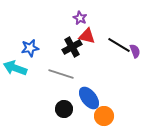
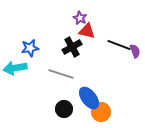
red triangle: moved 5 px up
black line: rotated 10 degrees counterclockwise
cyan arrow: rotated 30 degrees counterclockwise
orange circle: moved 3 px left, 4 px up
